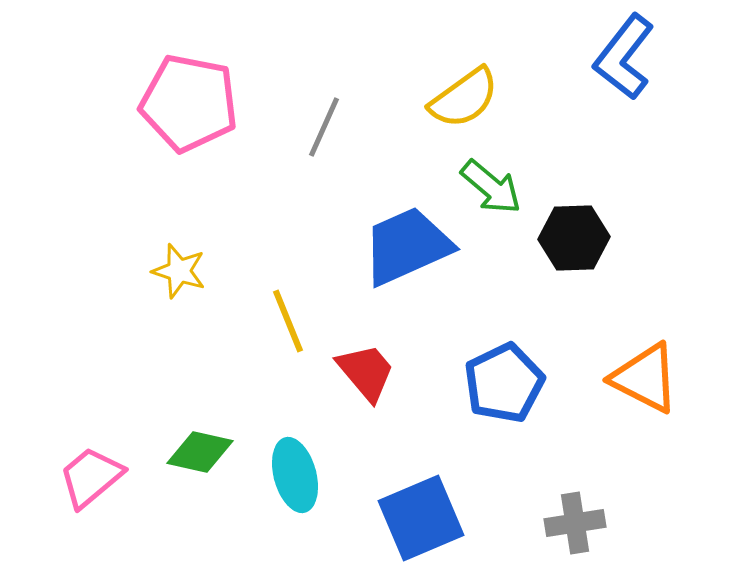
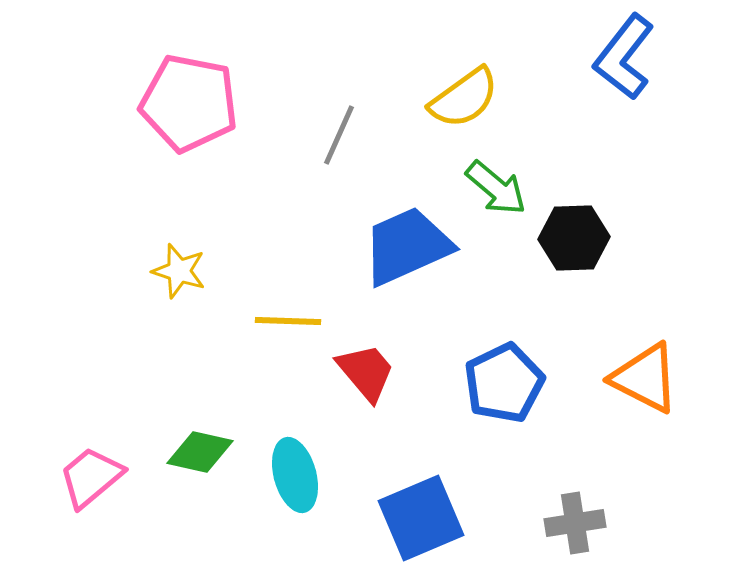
gray line: moved 15 px right, 8 px down
green arrow: moved 5 px right, 1 px down
yellow line: rotated 66 degrees counterclockwise
